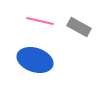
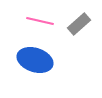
gray rectangle: moved 3 px up; rotated 70 degrees counterclockwise
